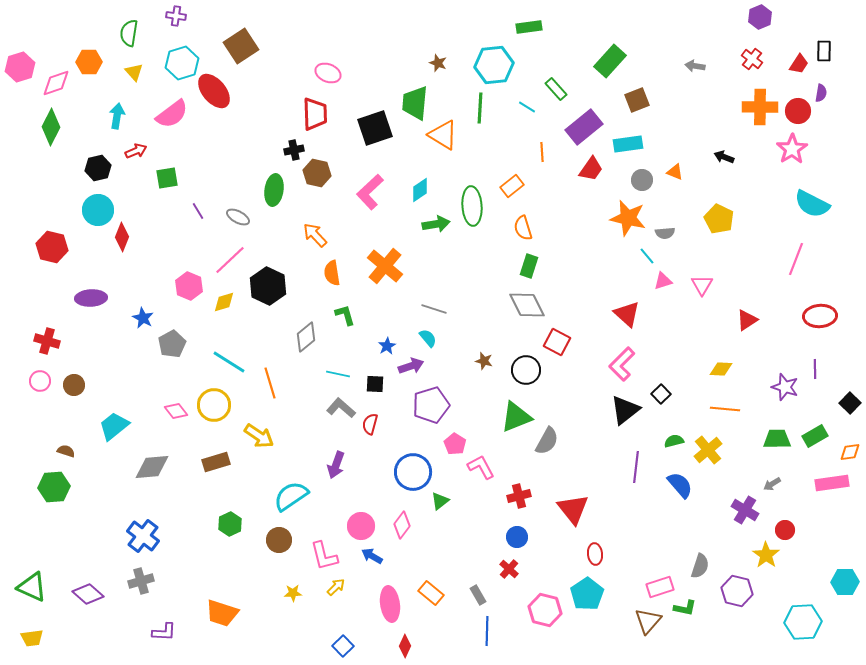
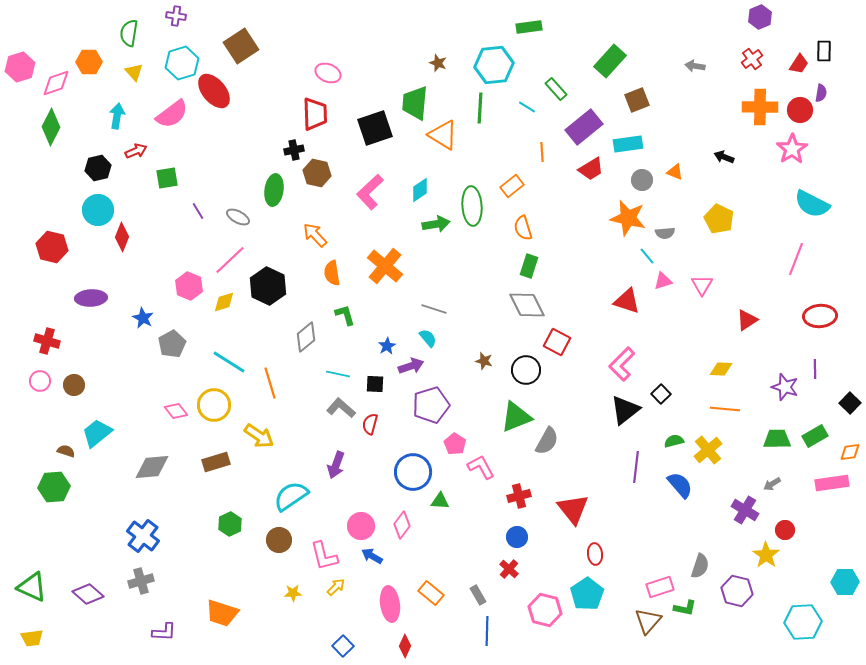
red cross at (752, 59): rotated 15 degrees clockwise
red circle at (798, 111): moved 2 px right, 1 px up
red trapezoid at (591, 169): rotated 24 degrees clockwise
red triangle at (627, 314): moved 13 px up; rotated 24 degrees counterclockwise
cyan trapezoid at (114, 426): moved 17 px left, 7 px down
green triangle at (440, 501): rotated 42 degrees clockwise
